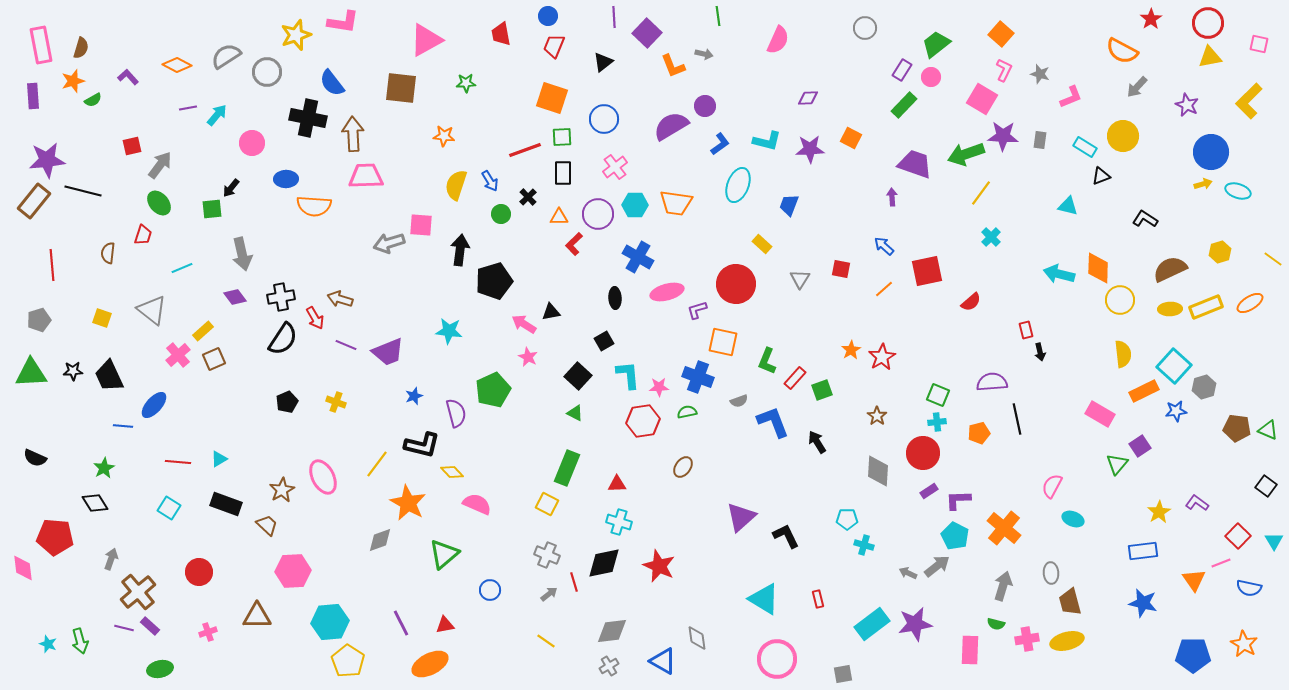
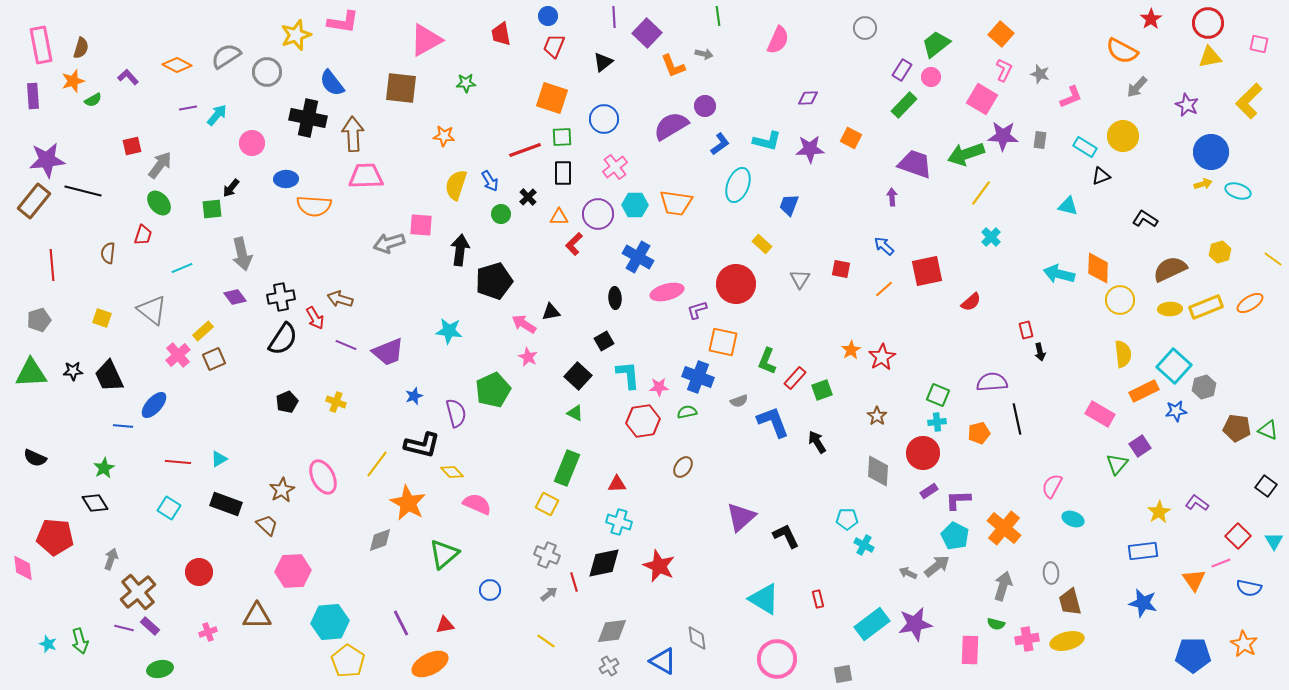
cyan cross at (864, 545): rotated 12 degrees clockwise
